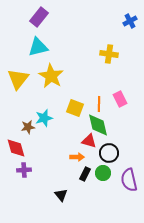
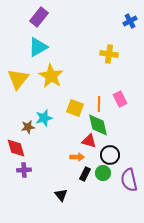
cyan triangle: rotated 15 degrees counterclockwise
black circle: moved 1 px right, 2 px down
